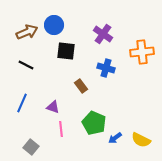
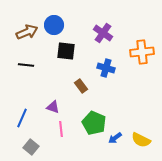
purple cross: moved 1 px up
black line: rotated 21 degrees counterclockwise
blue line: moved 15 px down
